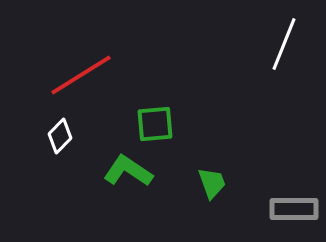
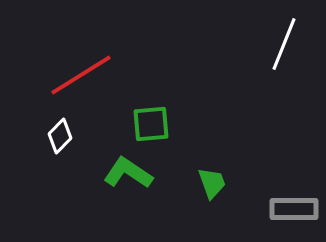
green square: moved 4 px left
green L-shape: moved 2 px down
